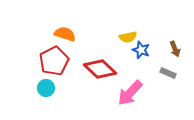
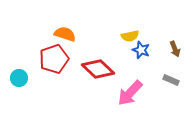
yellow semicircle: moved 2 px right, 1 px up
red pentagon: moved 2 px up; rotated 8 degrees clockwise
red diamond: moved 2 px left
gray rectangle: moved 3 px right, 7 px down
cyan circle: moved 27 px left, 10 px up
